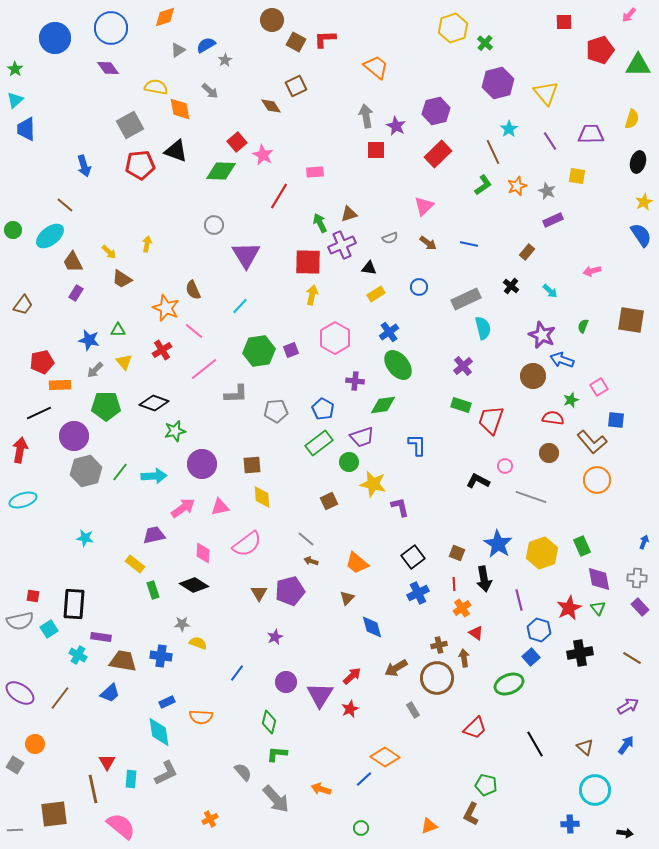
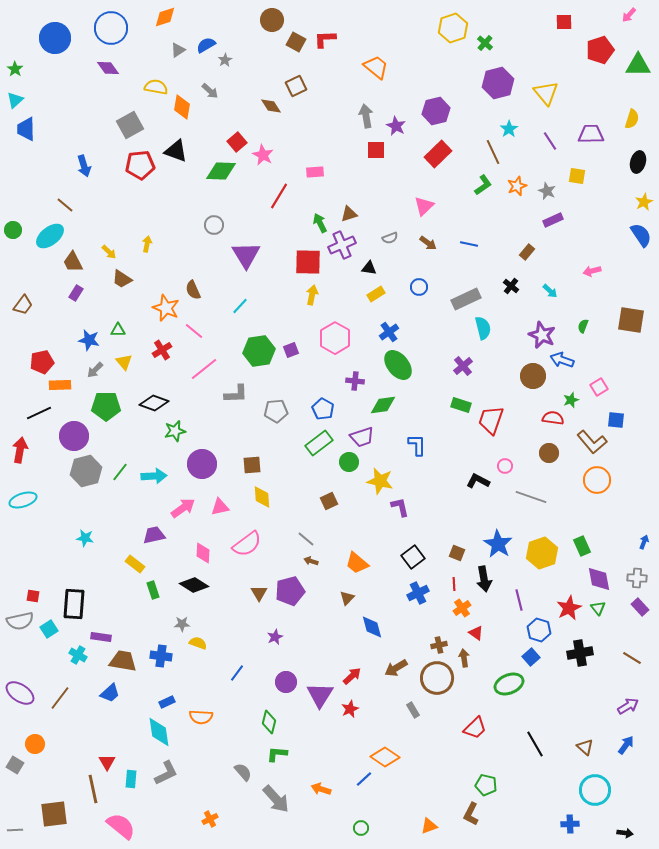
orange diamond at (180, 109): moved 2 px right, 2 px up; rotated 20 degrees clockwise
yellow star at (373, 484): moved 7 px right, 3 px up
